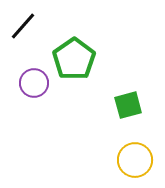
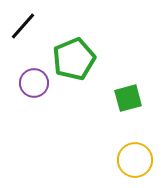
green pentagon: rotated 12 degrees clockwise
green square: moved 7 px up
